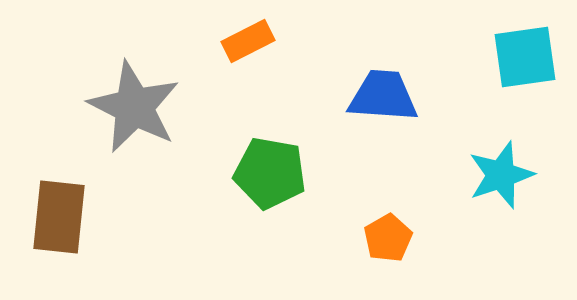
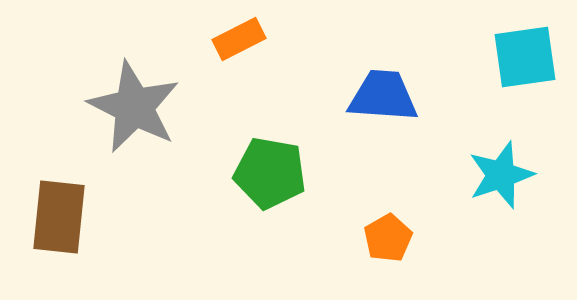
orange rectangle: moved 9 px left, 2 px up
